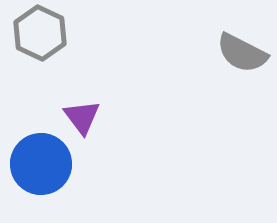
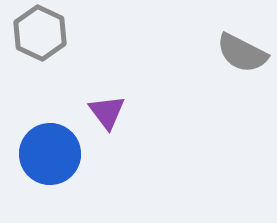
purple triangle: moved 25 px right, 5 px up
blue circle: moved 9 px right, 10 px up
